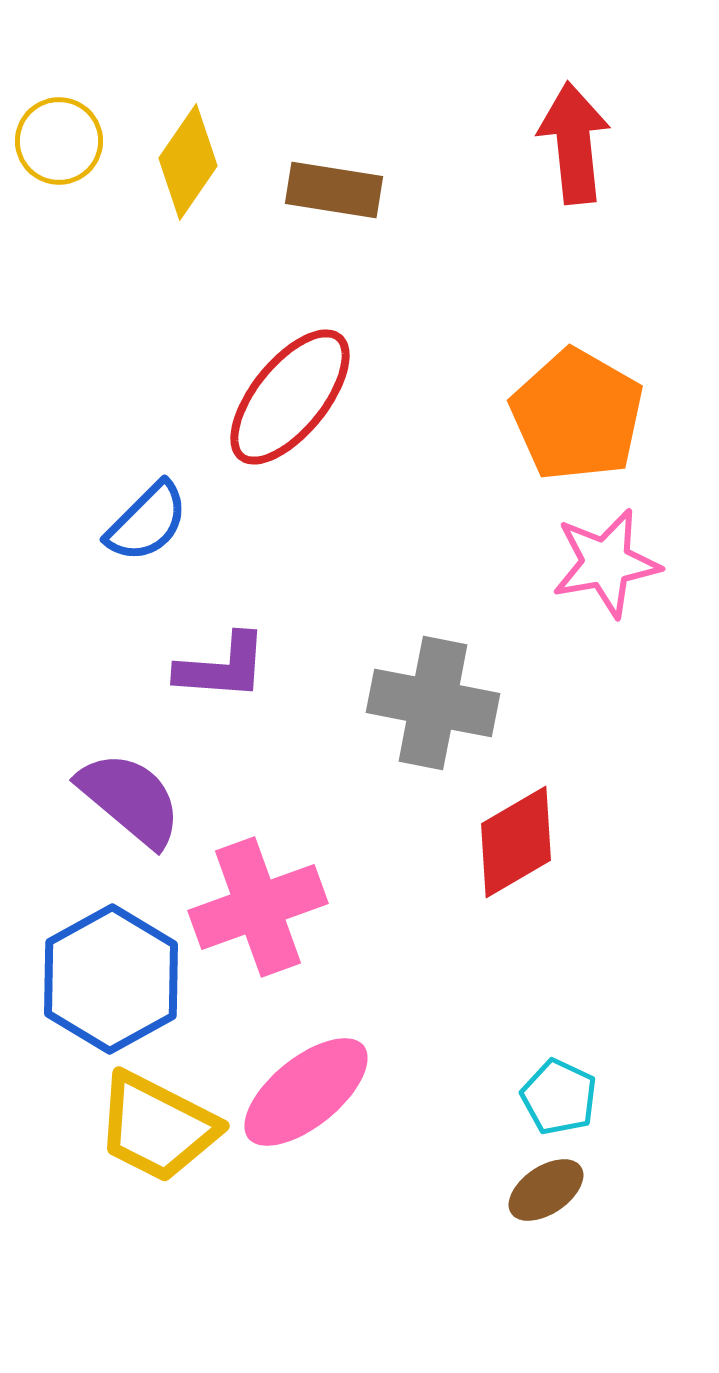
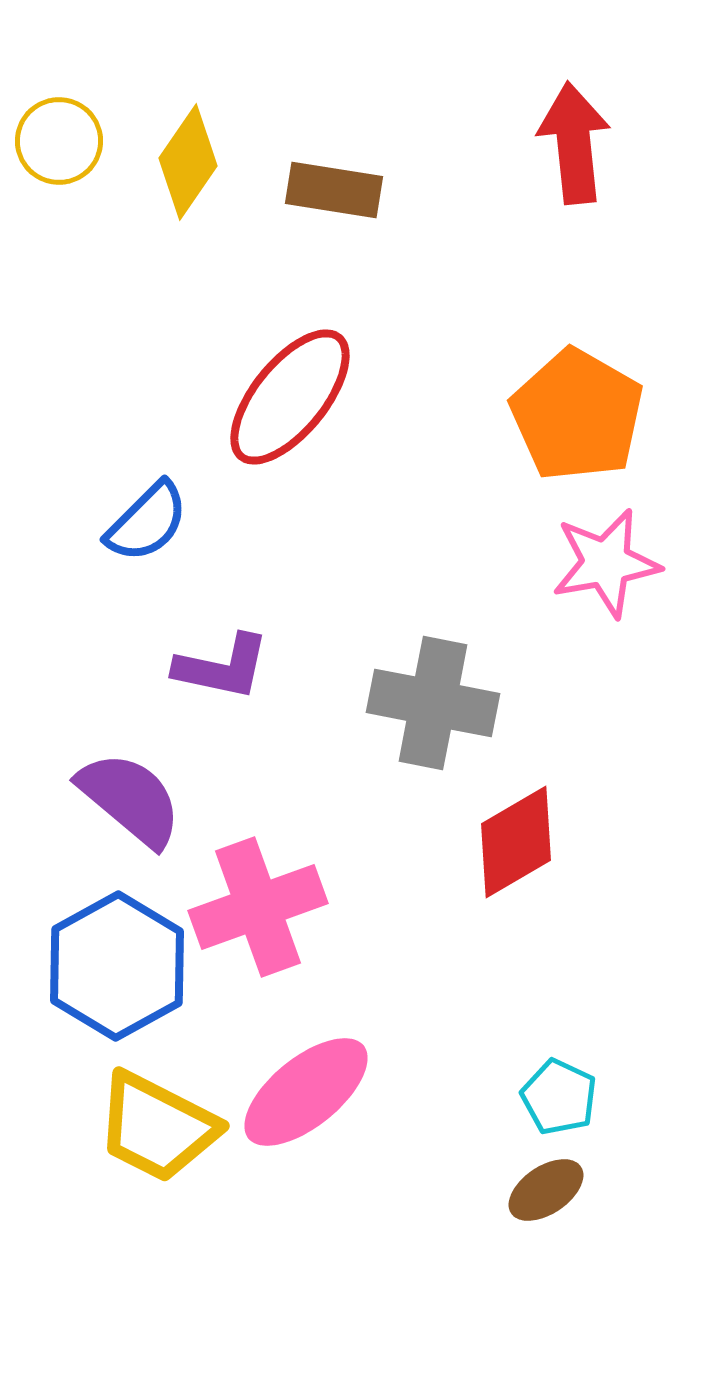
purple L-shape: rotated 8 degrees clockwise
blue hexagon: moved 6 px right, 13 px up
